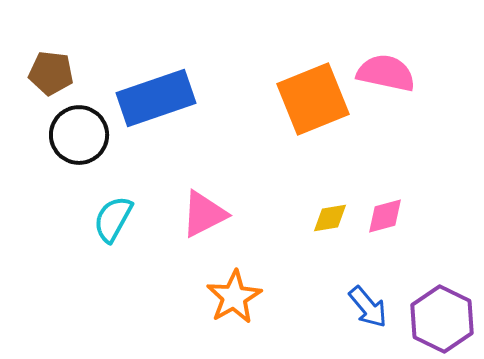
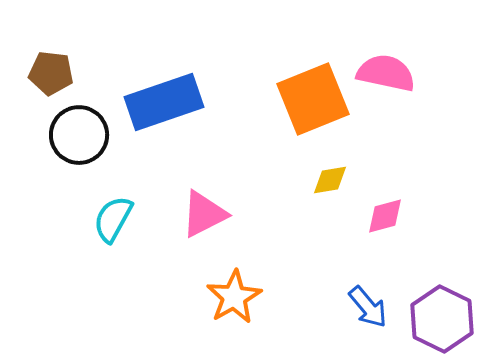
blue rectangle: moved 8 px right, 4 px down
yellow diamond: moved 38 px up
